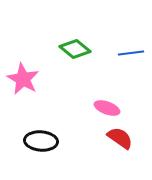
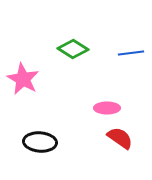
green diamond: moved 2 px left; rotated 8 degrees counterclockwise
pink ellipse: rotated 20 degrees counterclockwise
black ellipse: moved 1 px left, 1 px down
